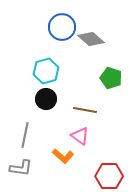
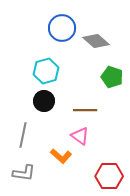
blue circle: moved 1 px down
gray diamond: moved 5 px right, 2 px down
green pentagon: moved 1 px right, 1 px up
black circle: moved 2 px left, 2 px down
brown line: rotated 10 degrees counterclockwise
gray line: moved 2 px left
orange L-shape: moved 2 px left
gray L-shape: moved 3 px right, 5 px down
